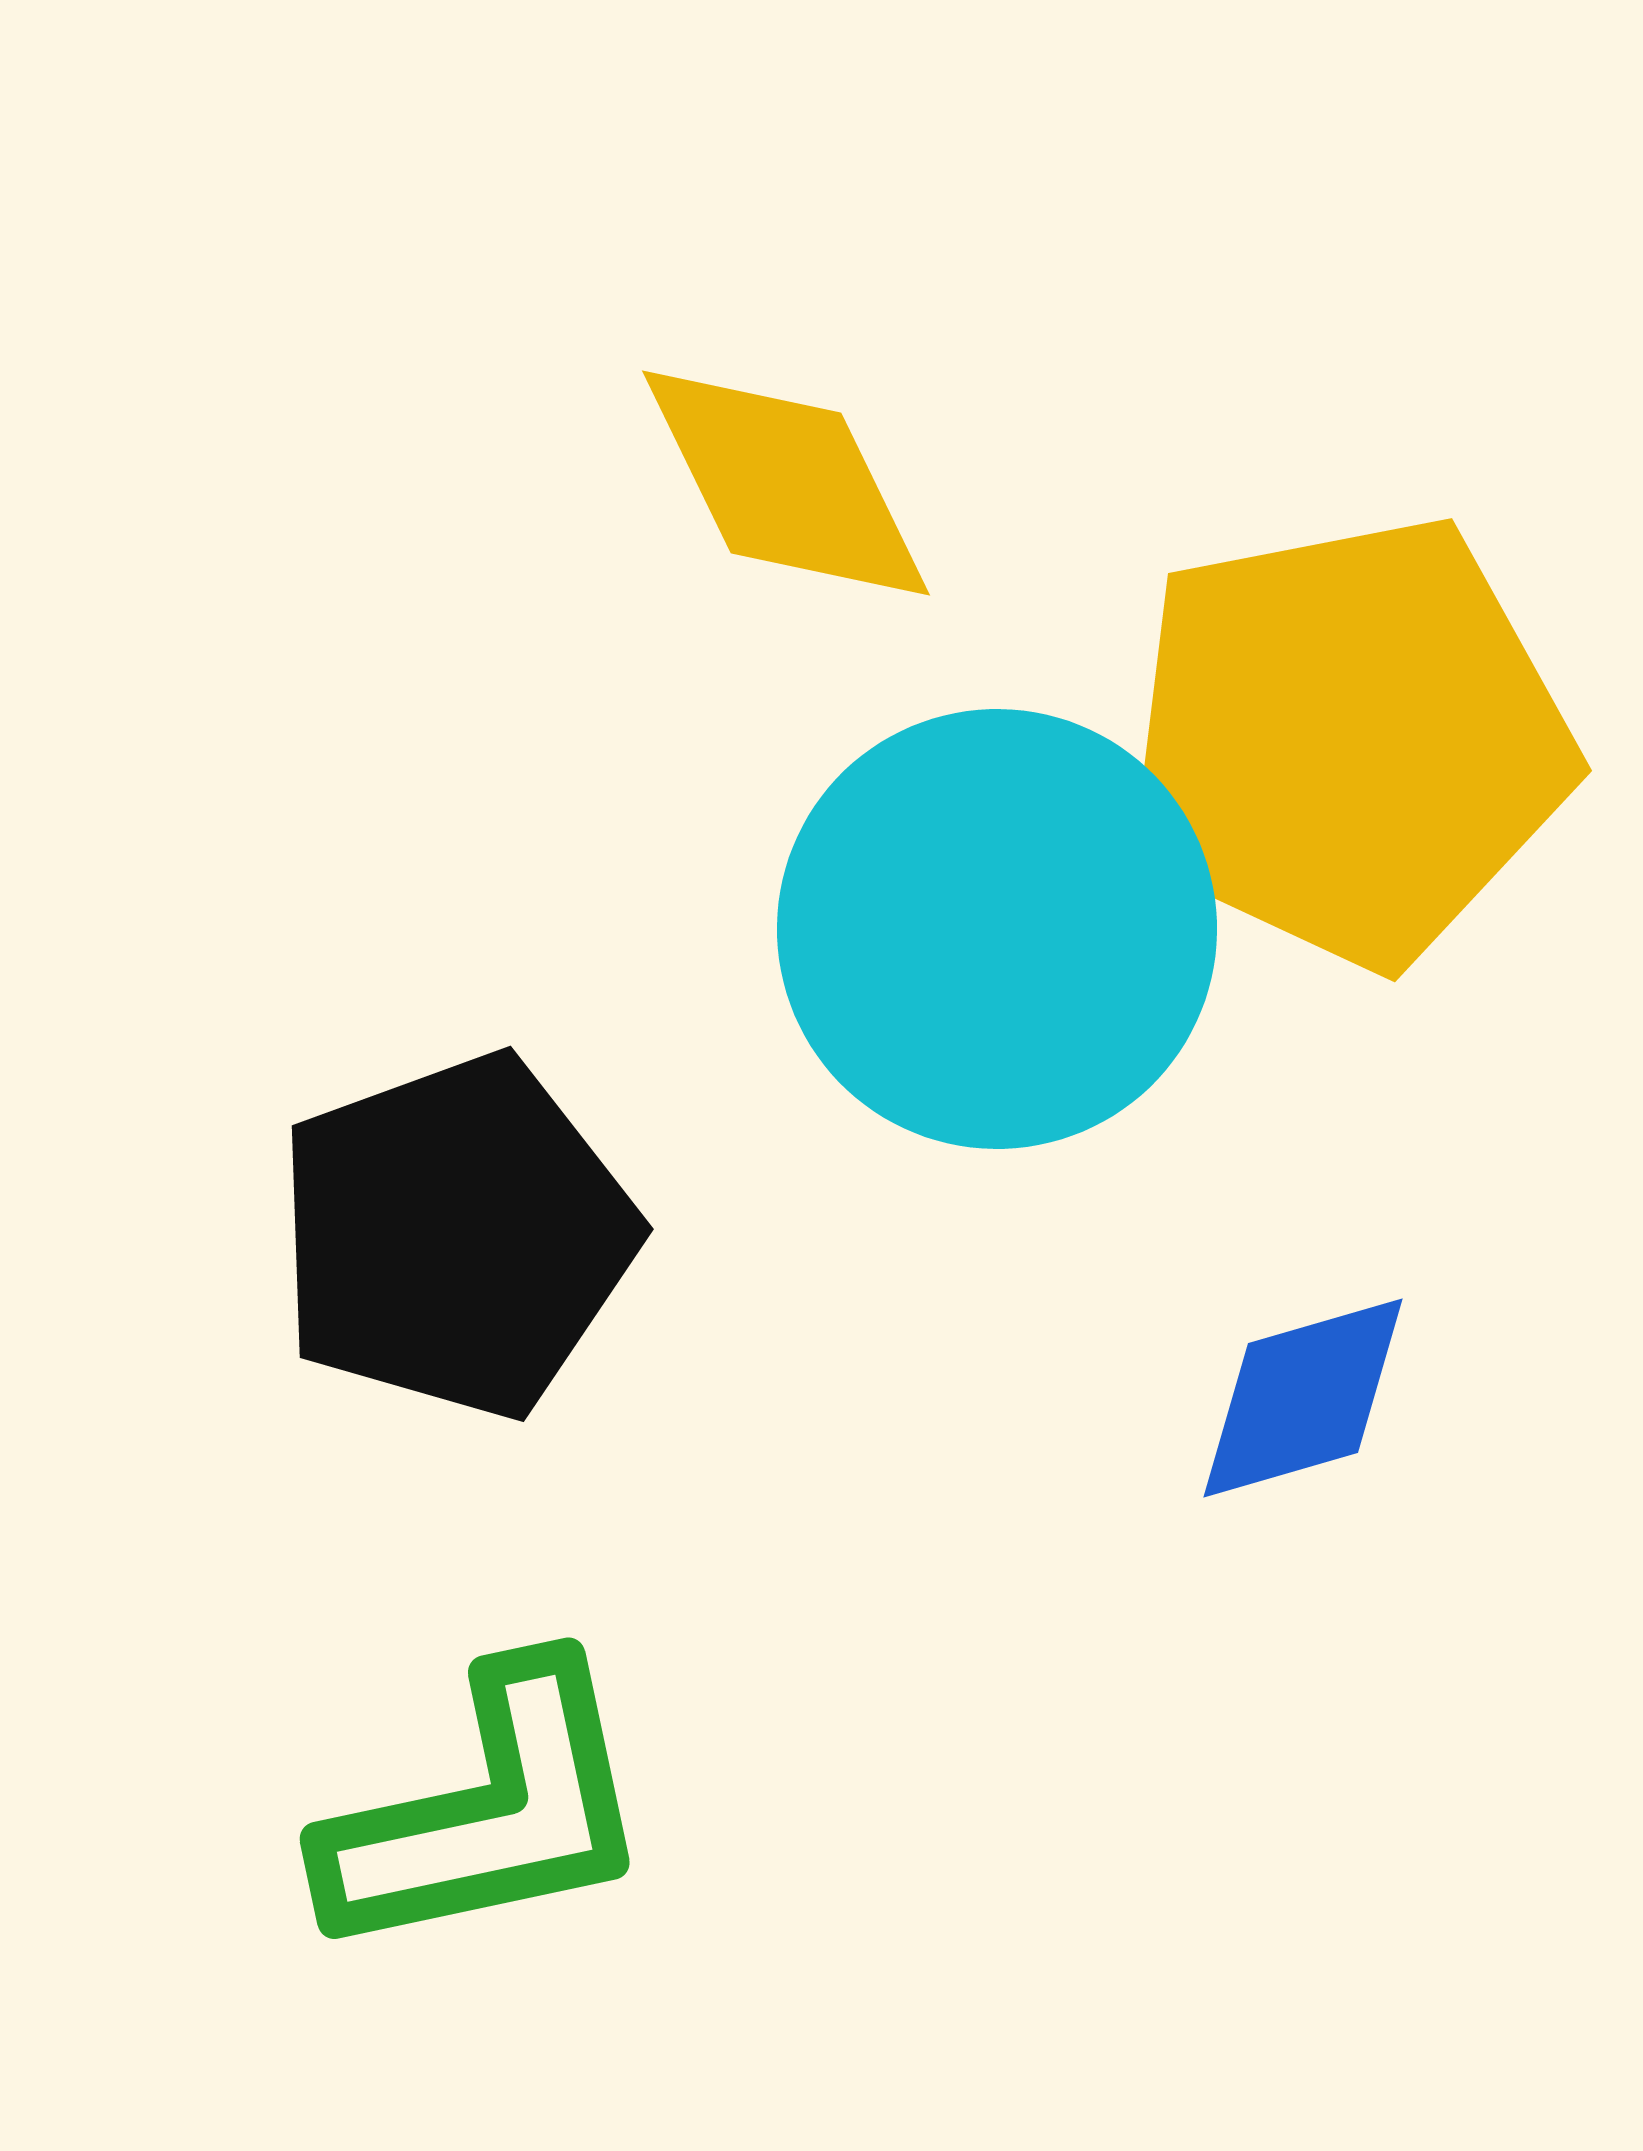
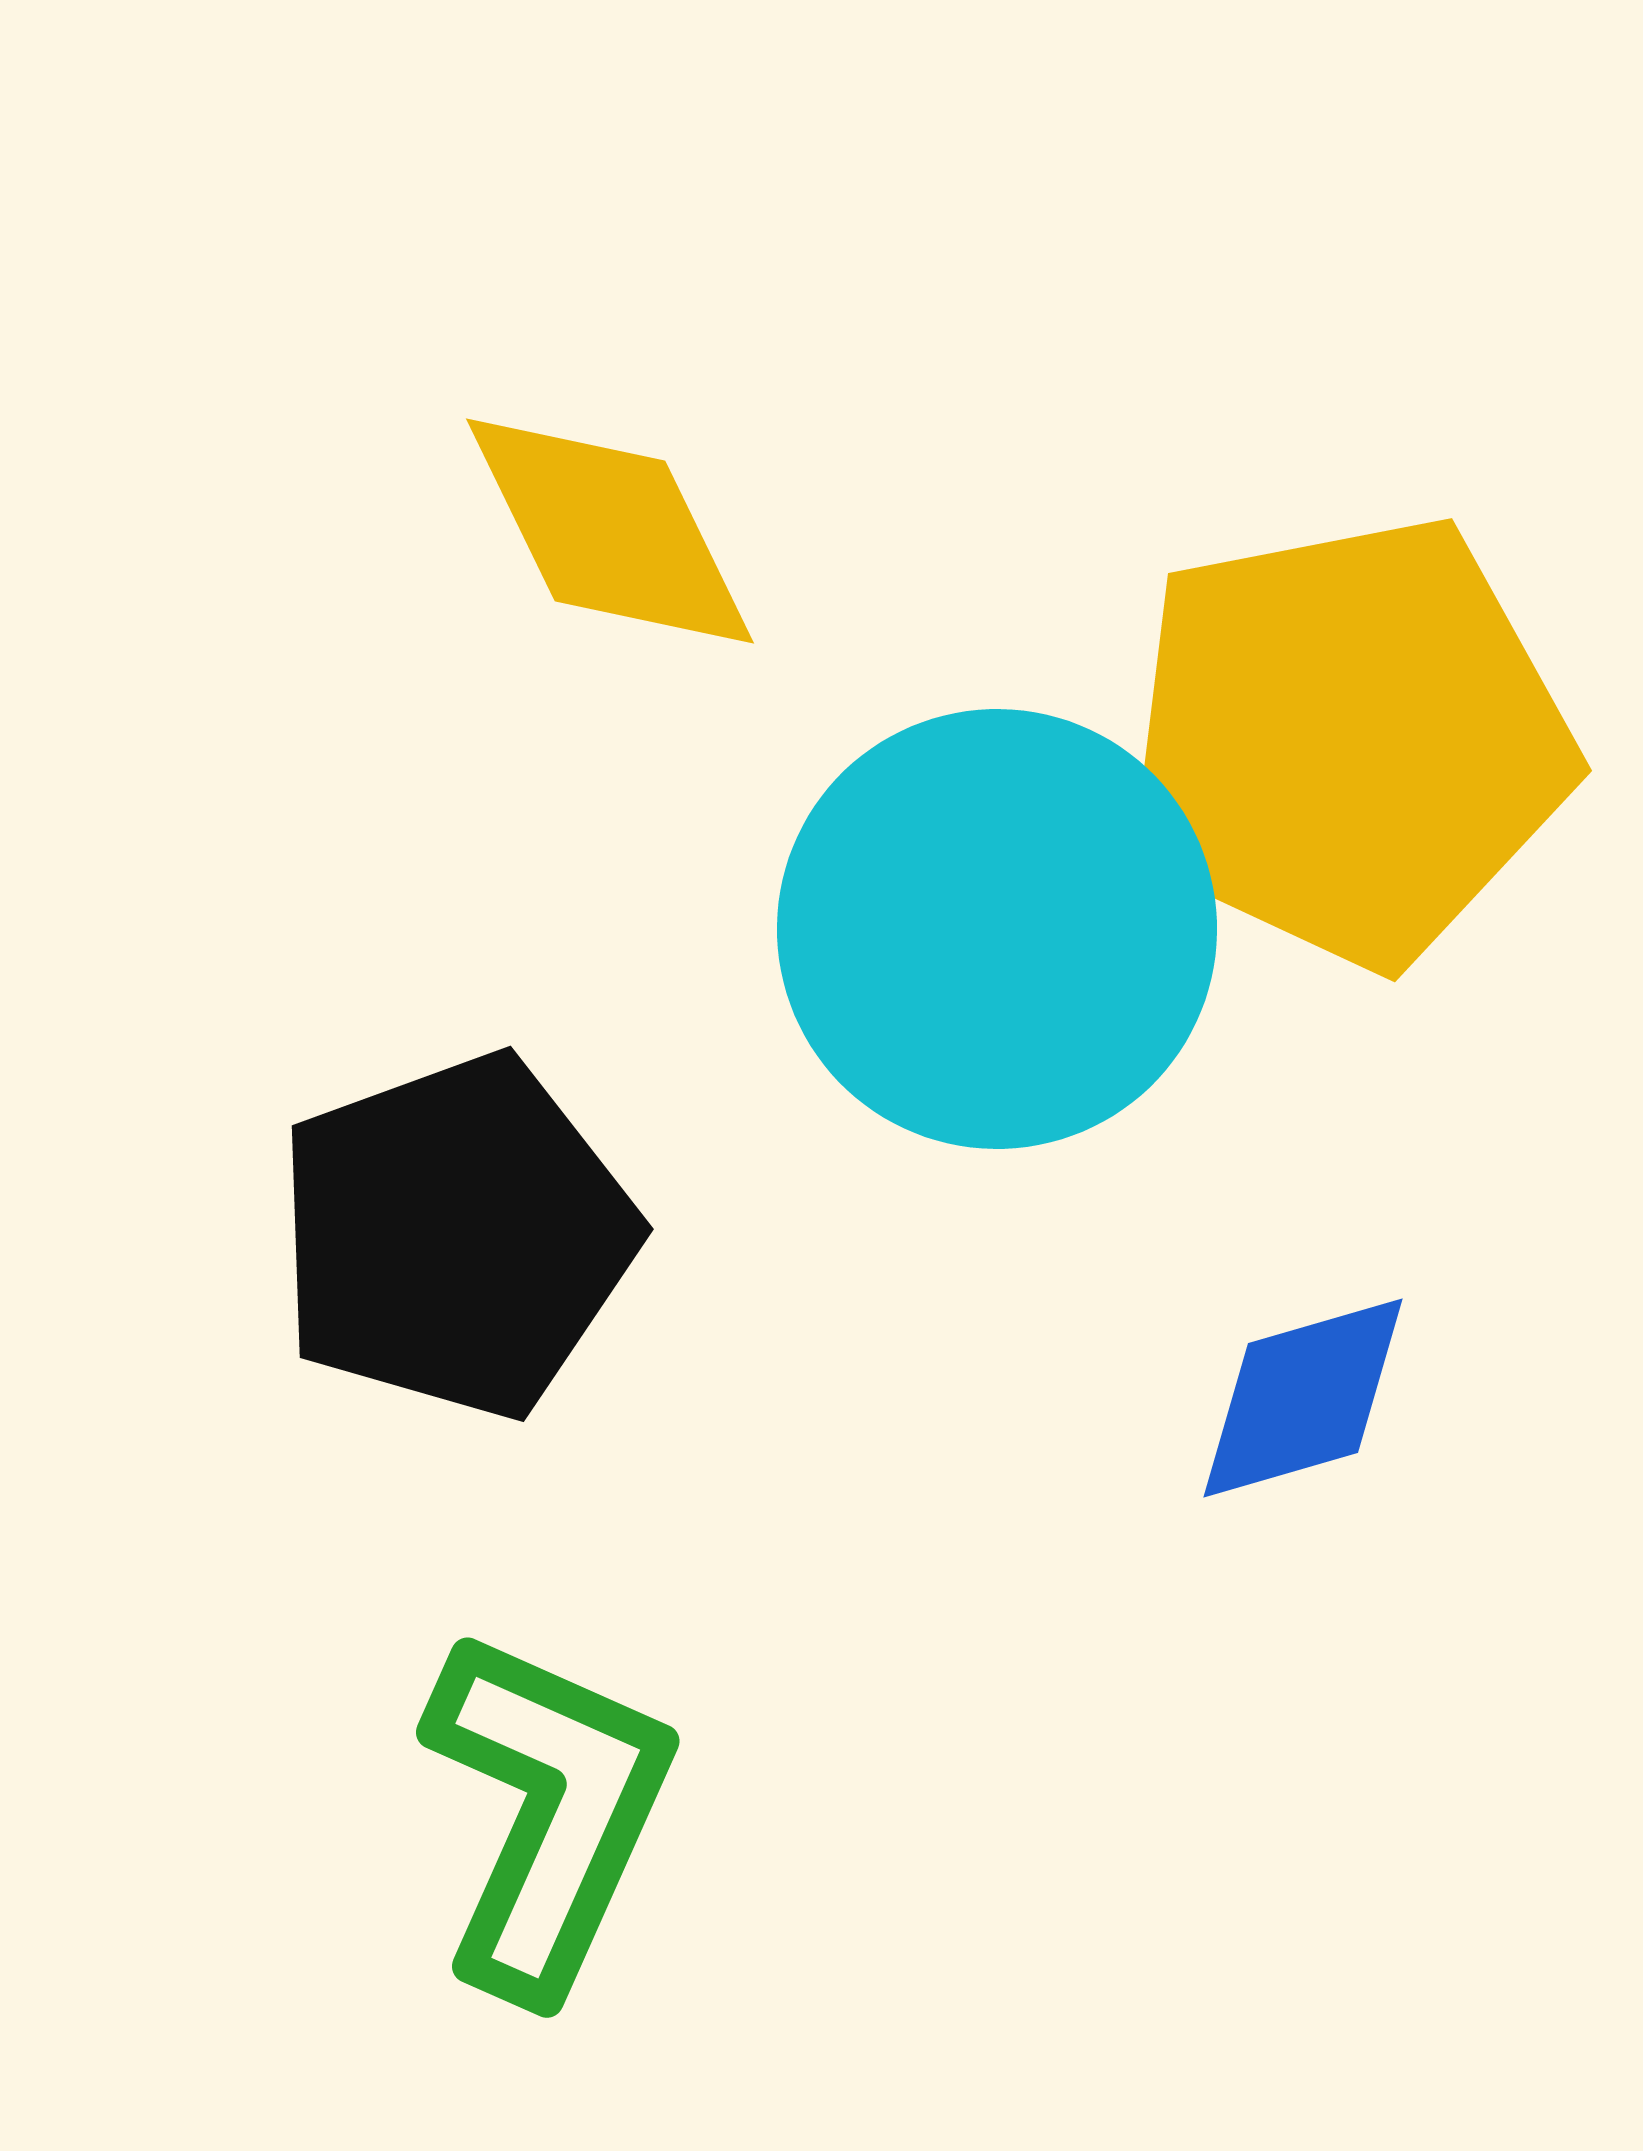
yellow diamond: moved 176 px left, 48 px down
green L-shape: moved 60 px right; rotated 54 degrees counterclockwise
